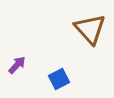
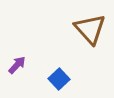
blue square: rotated 15 degrees counterclockwise
